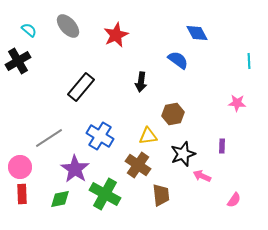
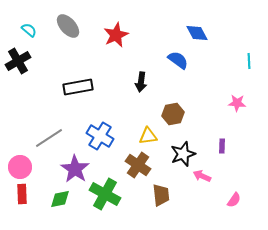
black rectangle: moved 3 px left; rotated 40 degrees clockwise
